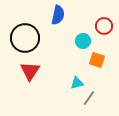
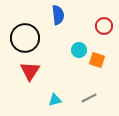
blue semicircle: rotated 18 degrees counterclockwise
cyan circle: moved 4 px left, 9 px down
cyan triangle: moved 22 px left, 17 px down
gray line: rotated 28 degrees clockwise
